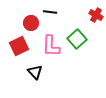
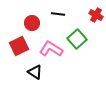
black line: moved 8 px right, 2 px down
red circle: moved 1 px right
pink L-shape: moved 3 px down; rotated 120 degrees clockwise
black triangle: rotated 14 degrees counterclockwise
